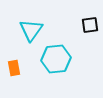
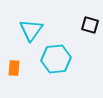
black square: rotated 24 degrees clockwise
orange rectangle: rotated 14 degrees clockwise
